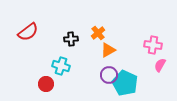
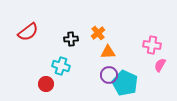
pink cross: moved 1 px left
orange triangle: moved 2 px down; rotated 28 degrees clockwise
